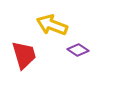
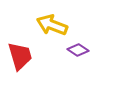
red trapezoid: moved 4 px left, 1 px down
